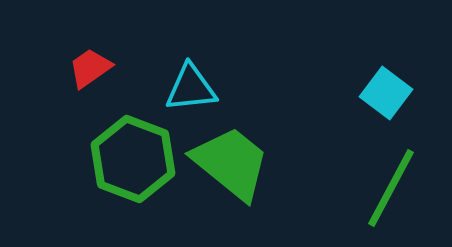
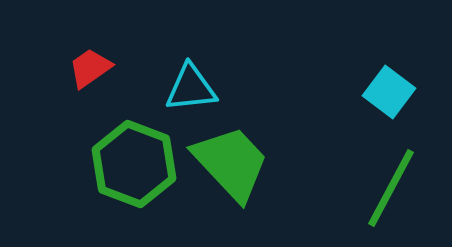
cyan square: moved 3 px right, 1 px up
green hexagon: moved 1 px right, 5 px down
green trapezoid: rotated 8 degrees clockwise
